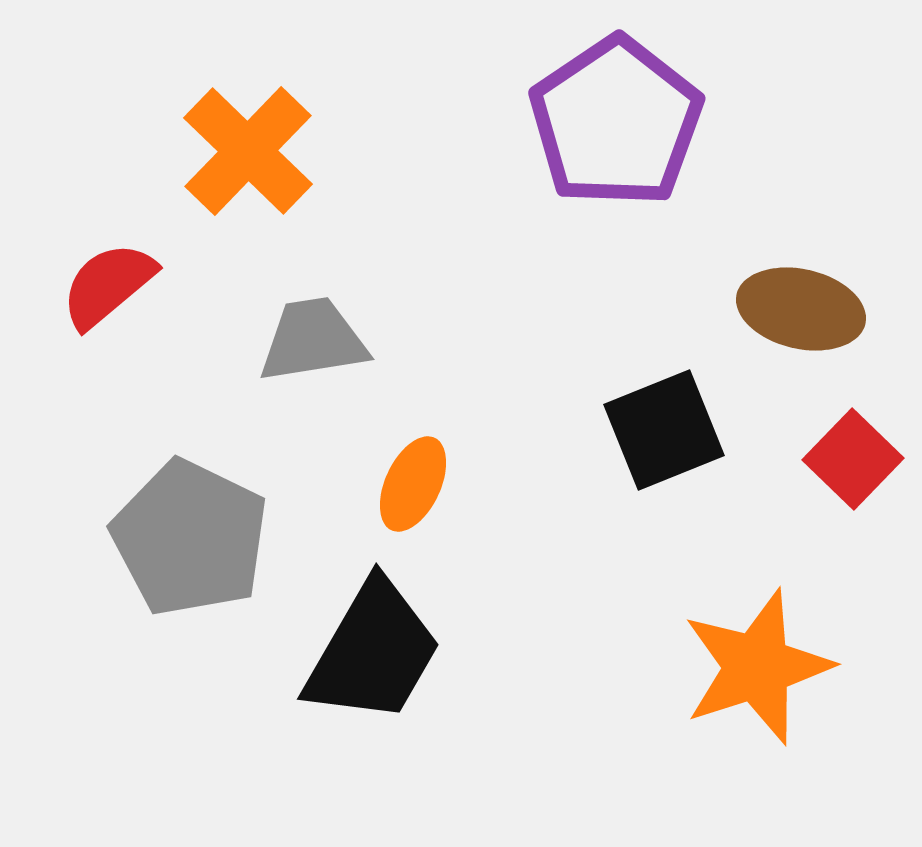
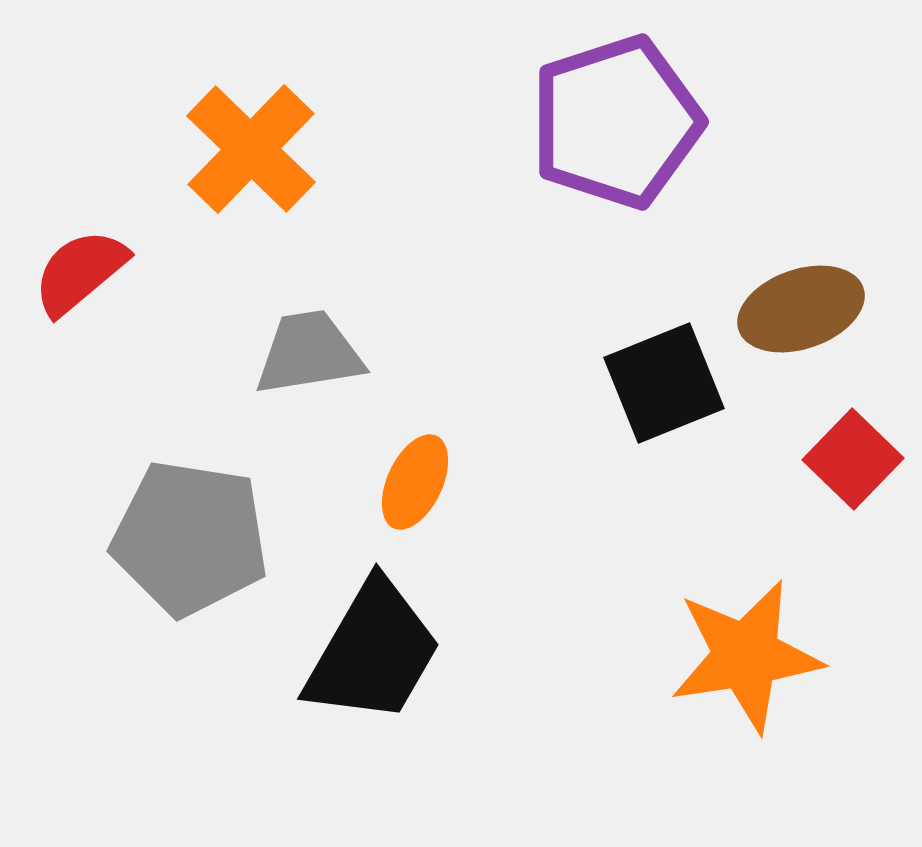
purple pentagon: rotated 16 degrees clockwise
orange cross: moved 3 px right, 2 px up
red semicircle: moved 28 px left, 13 px up
brown ellipse: rotated 32 degrees counterclockwise
gray trapezoid: moved 4 px left, 13 px down
black square: moved 47 px up
orange ellipse: moved 2 px right, 2 px up
gray pentagon: rotated 17 degrees counterclockwise
orange star: moved 11 px left, 11 px up; rotated 9 degrees clockwise
